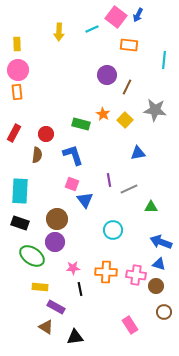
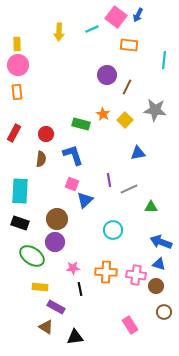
pink circle at (18, 70): moved 5 px up
brown semicircle at (37, 155): moved 4 px right, 4 px down
blue triangle at (85, 200): rotated 24 degrees clockwise
